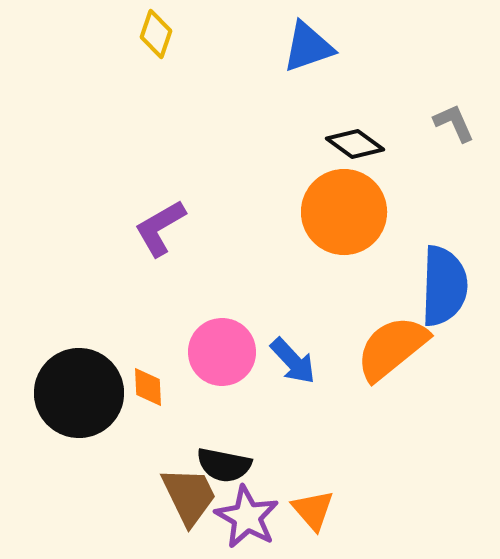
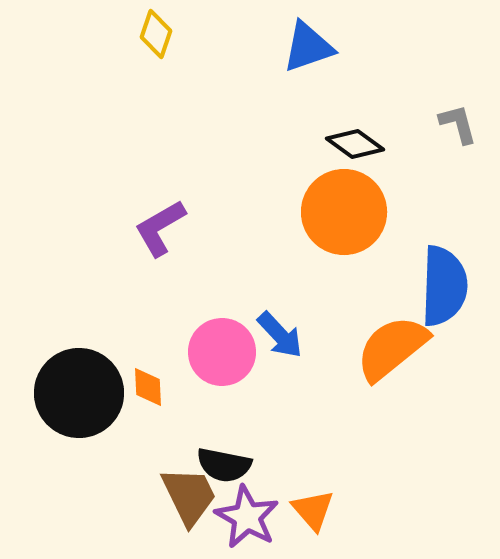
gray L-shape: moved 4 px right, 1 px down; rotated 9 degrees clockwise
blue arrow: moved 13 px left, 26 px up
